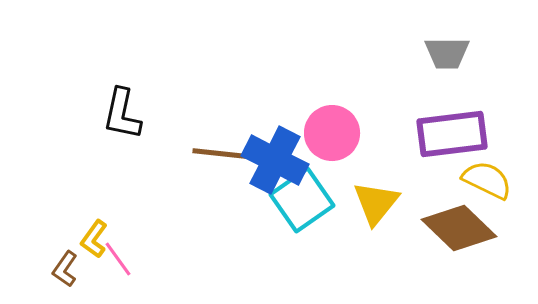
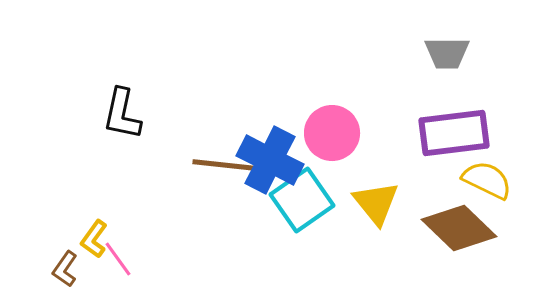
purple rectangle: moved 2 px right, 1 px up
brown line: moved 11 px down
blue cross: moved 5 px left
yellow triangle: rotated 18 degrees counterclockwise
